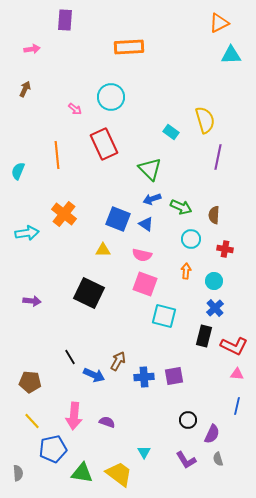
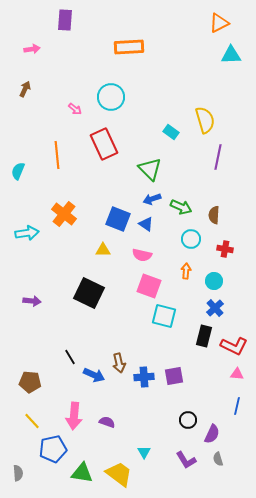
pink square at (145, 284): moved 4 px right, 2 px down
brown arrow at (118, 361): moved 1 px right, 2 px down; rotated 138 degrees clockwise
